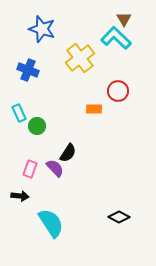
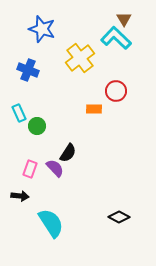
red circle: moved 2 px left
